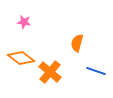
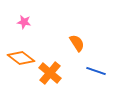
orange semicircle: rotated 132 degrees clockwise
orange cross: moved 1 px down
